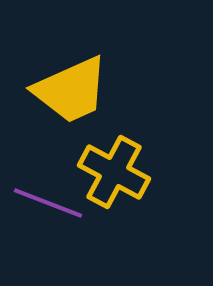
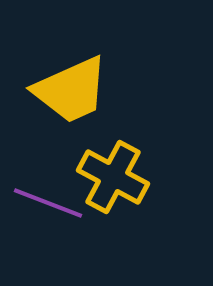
yellow cross: moved 1 px left, 5 px down
